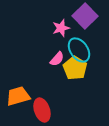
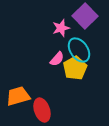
yellow pentagon: rotated 10 degrees clockwise
